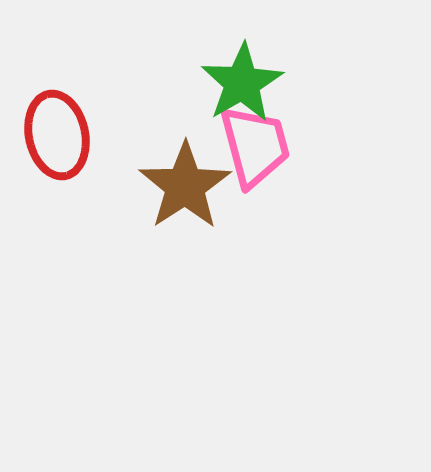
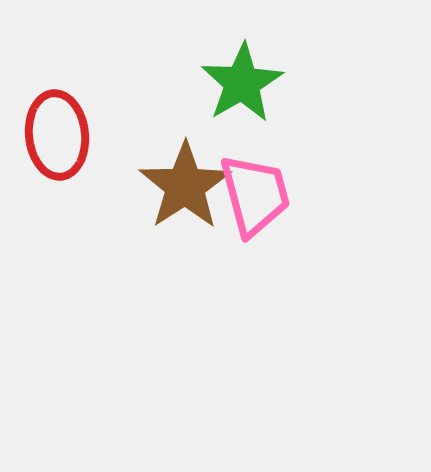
red ellipse: rotated 6 degrees clockwise
pink trapezoid: moved 49 px down
